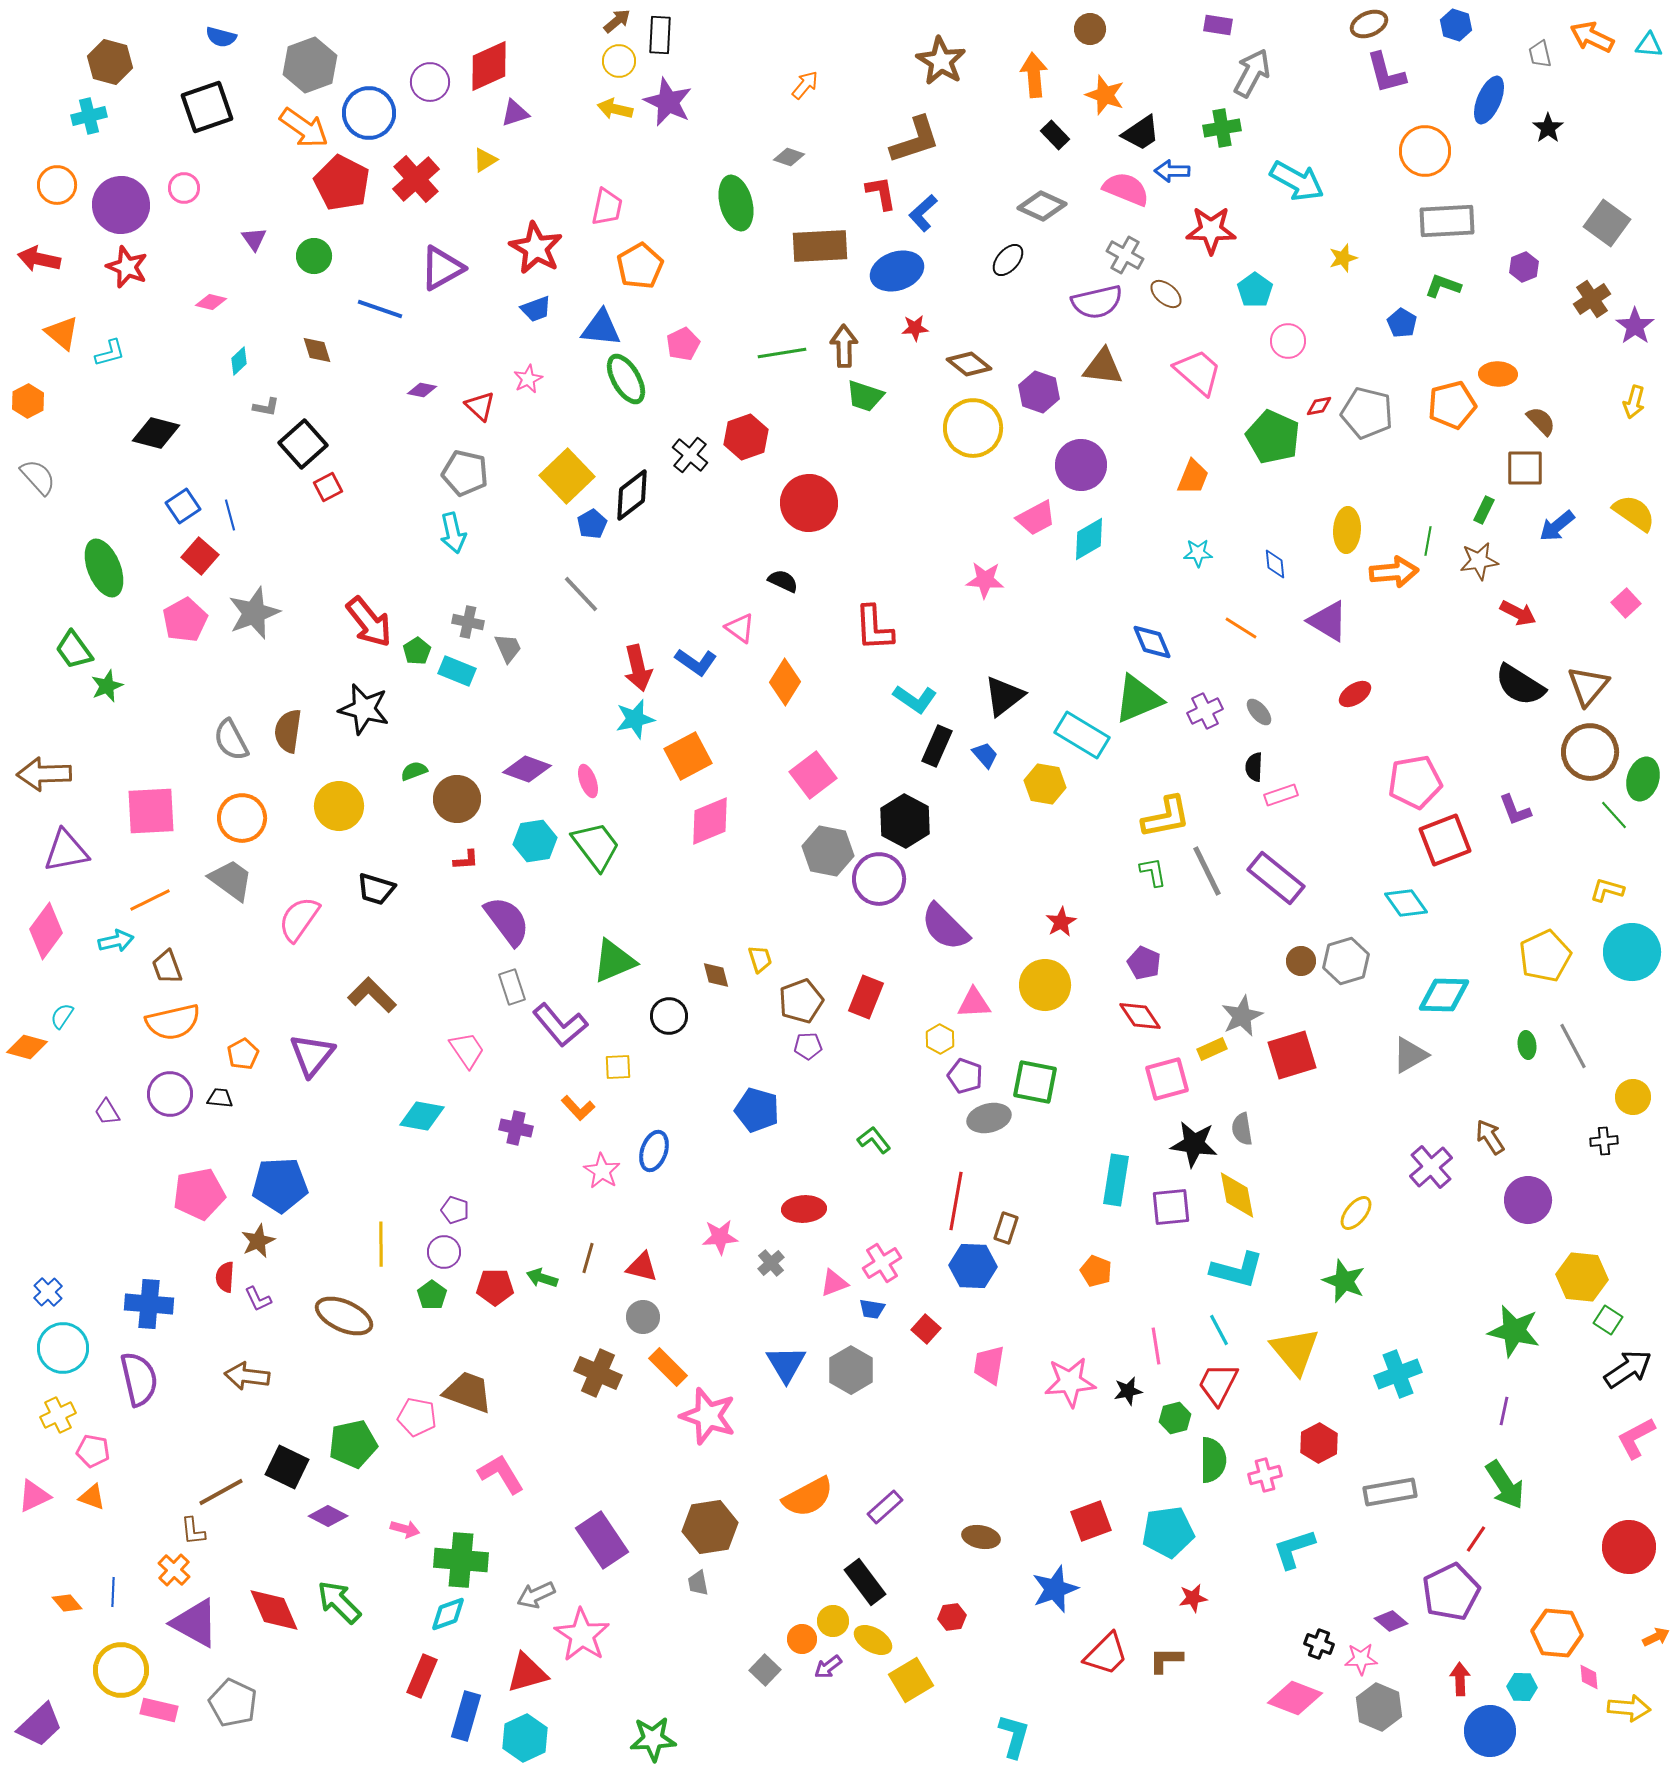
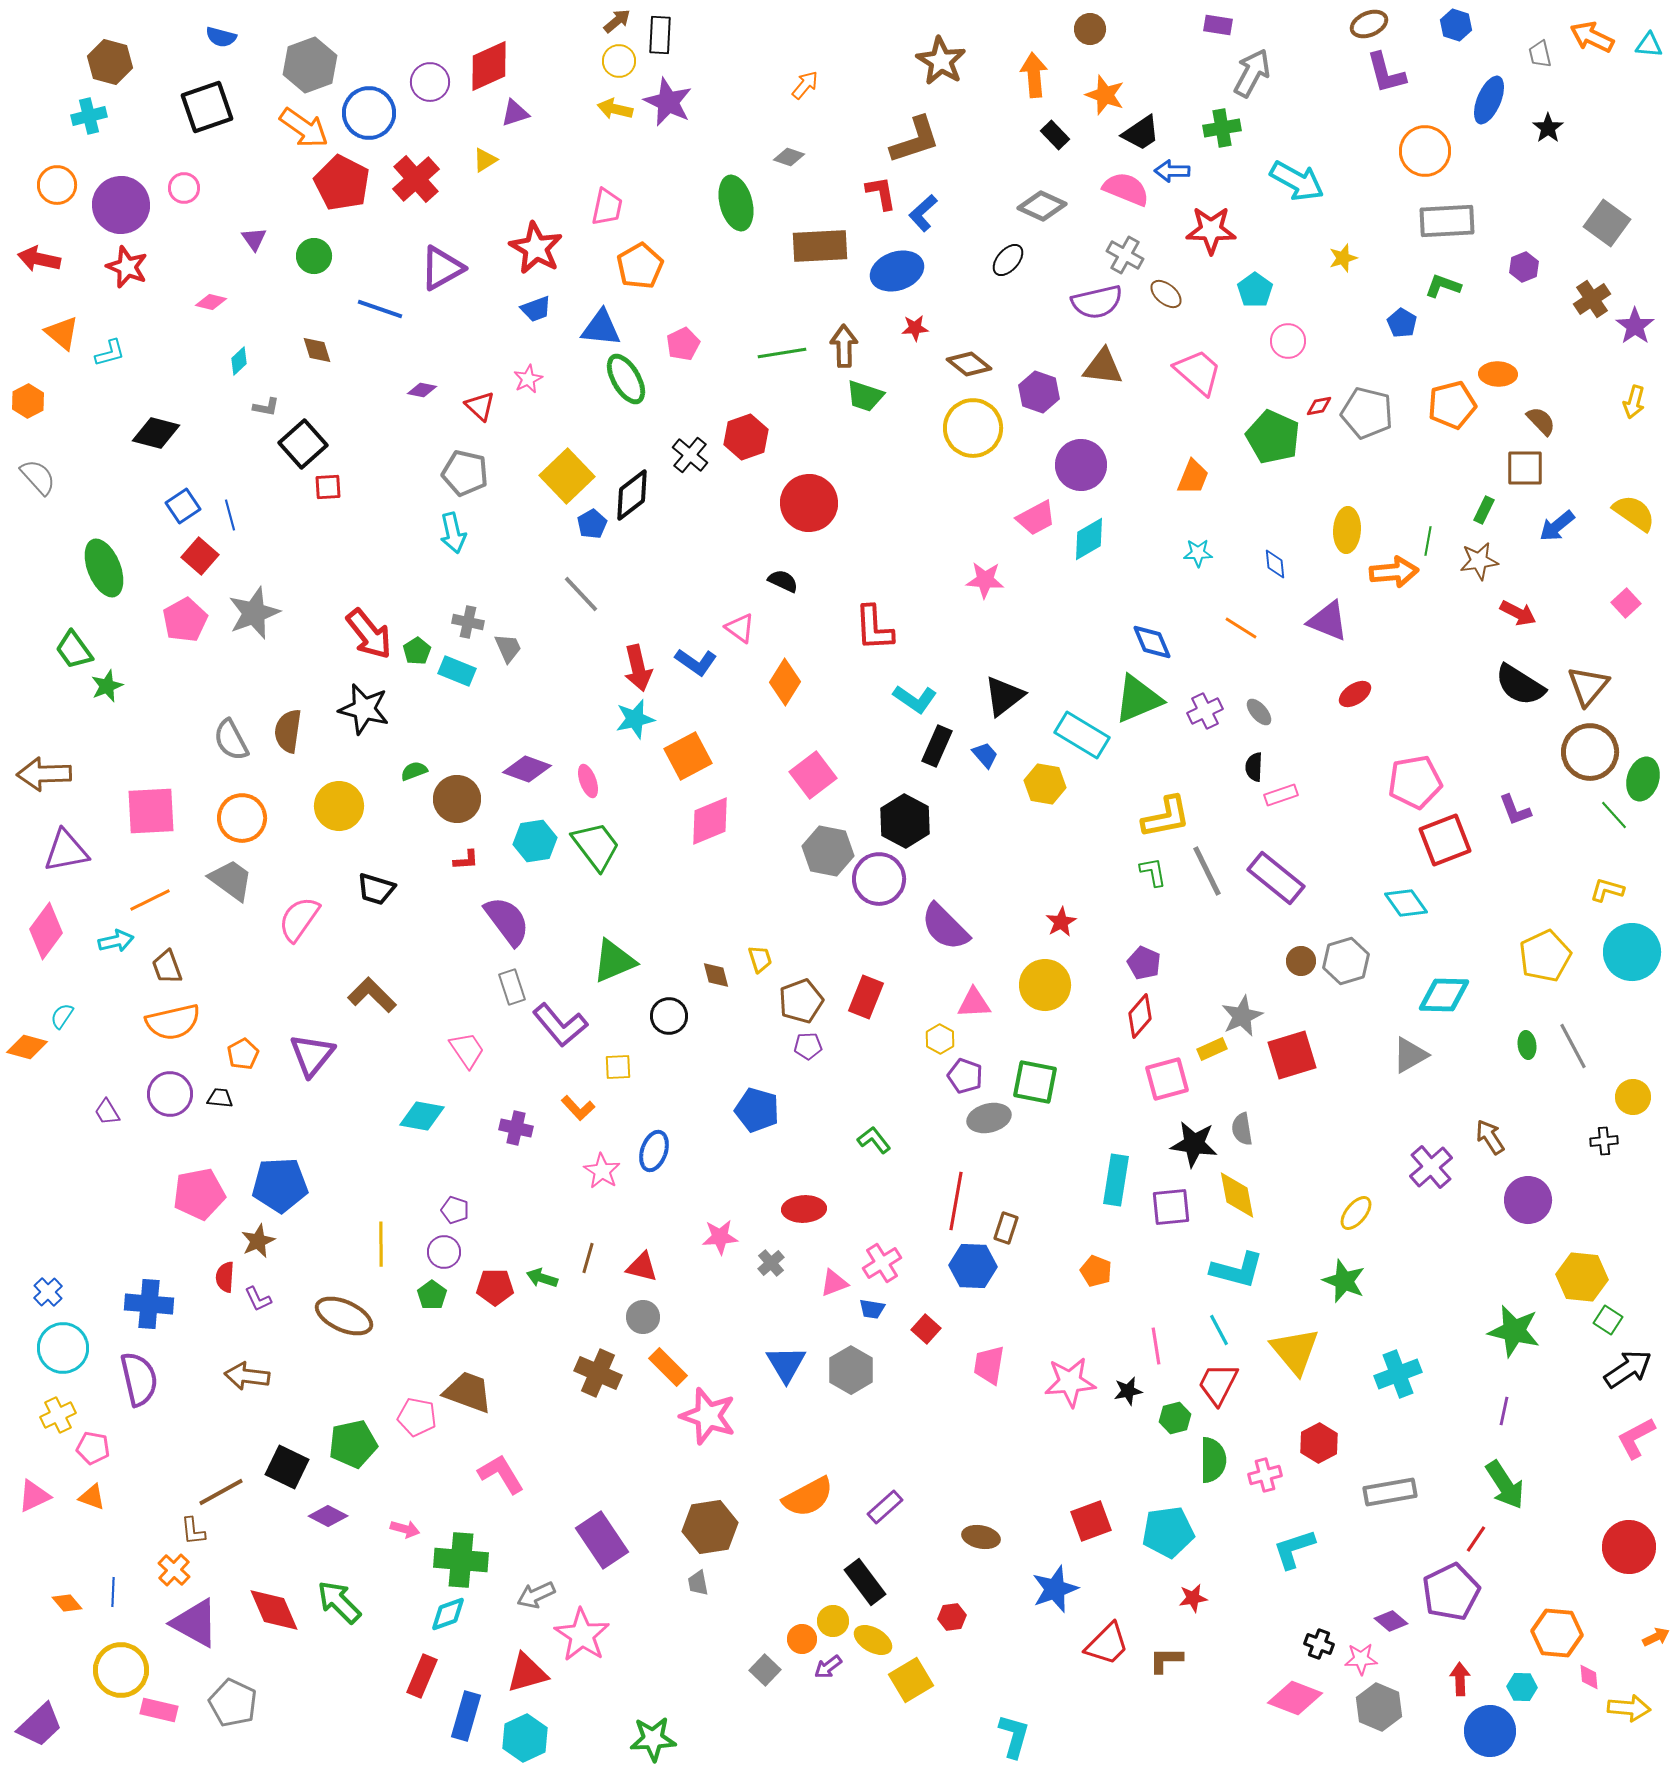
red square at (328, 487): rotated 24 degrees clockwise
purple triangle at (1328, 621): rotated 9 degrees counterclockwise
red arrow at (369, 622): moved 12 px down
red diamond at (1140, 1016): rotated 75 degrees clockwise
pink pentagon at (93, 1451): moved 3 px up
red trapezoid at (1106, 1654): moved 1 px right, 10 px up
